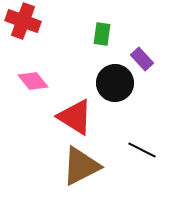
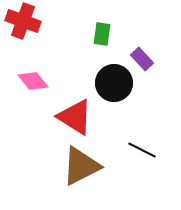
black circle: moved 1 px left
